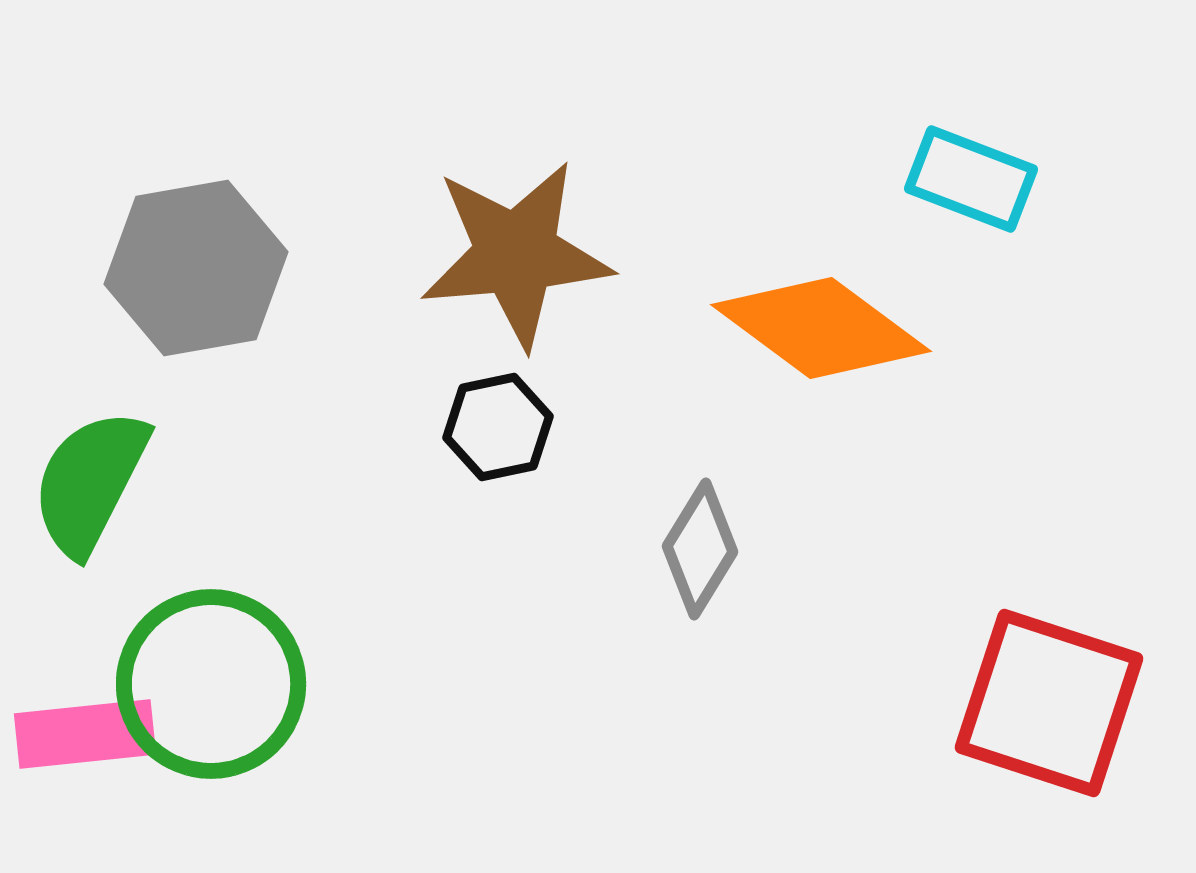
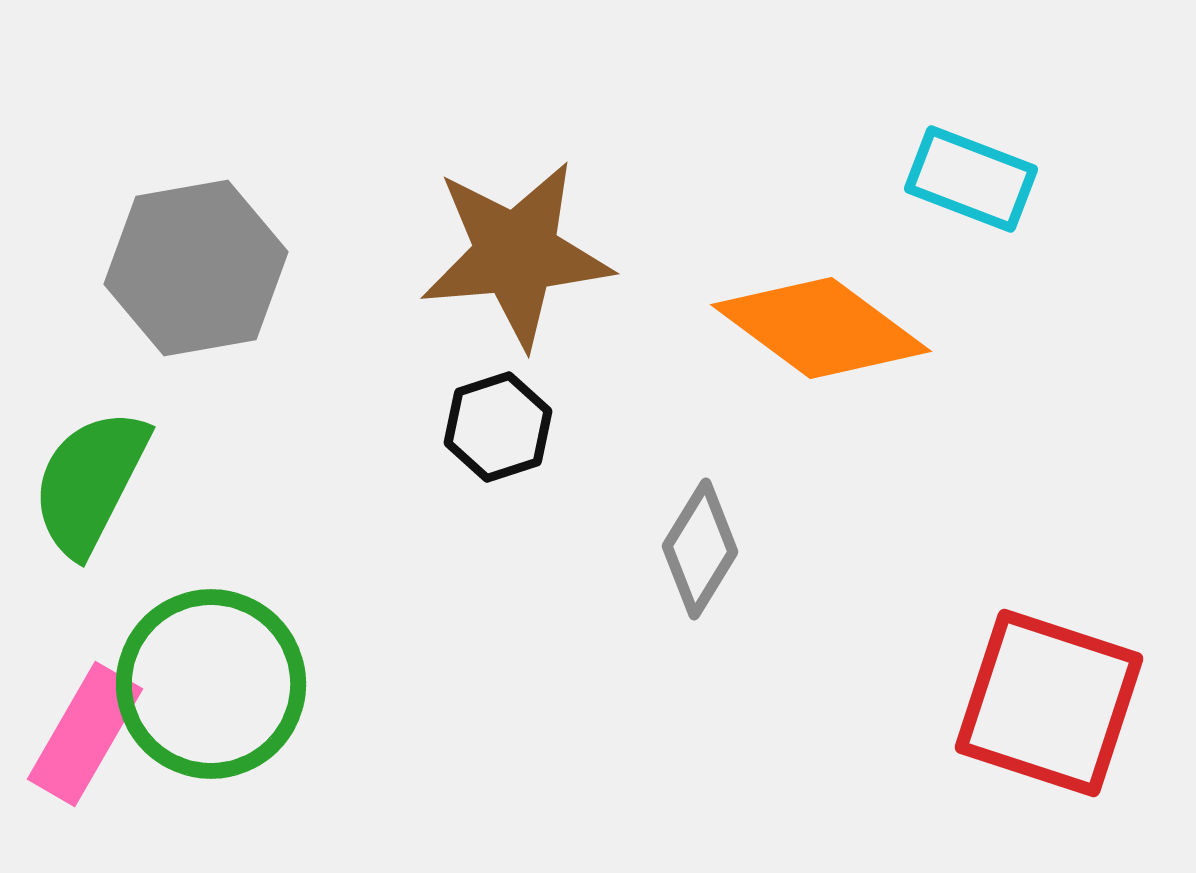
black hexagon: rotated 6 degrees counterclockwise
pink rectangle: rotated 54 degrees counterclockwise
